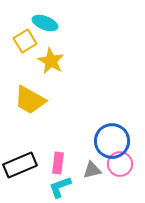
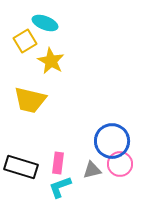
yellow trapezoid: rotated 16 degrees counterclockwise
black rectangle: moved 1 px right, 2 px down; rotated 40 degrees clockwise
